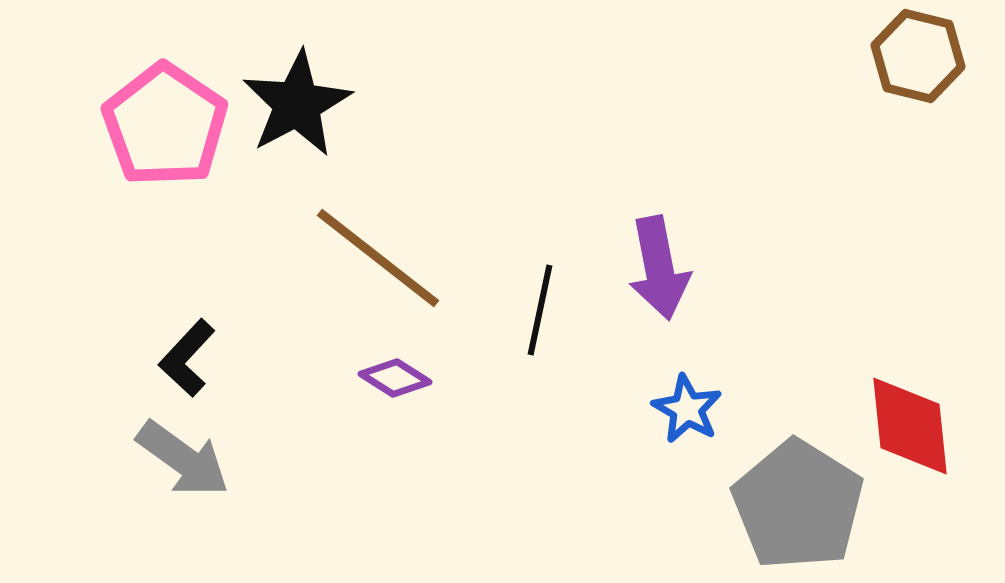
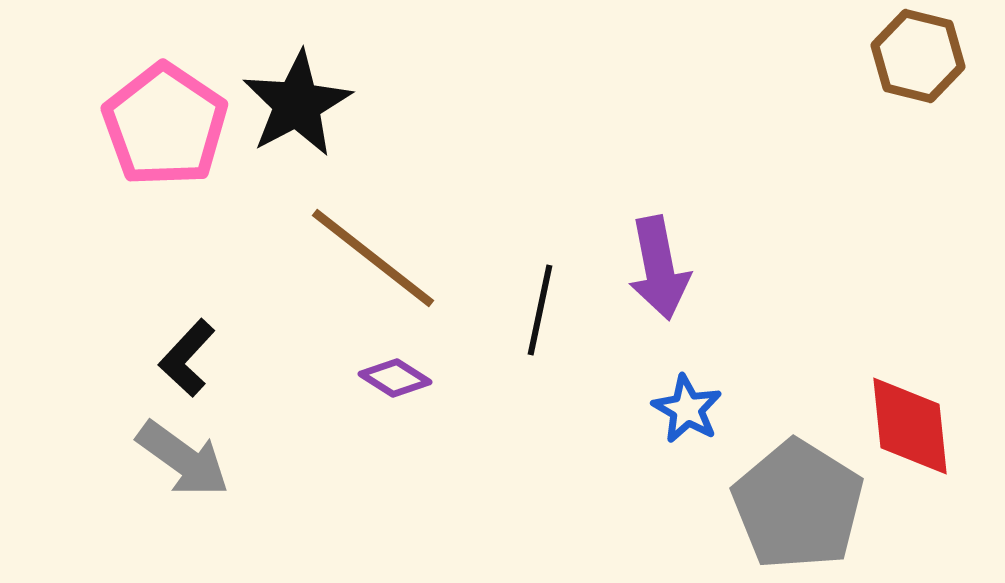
brown line: moved 5 px left
